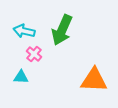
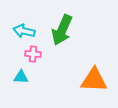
pink cross: moved 1 px left; rotated 35 degrees counterclockwise
